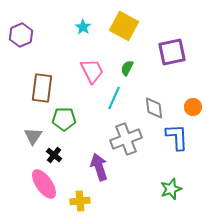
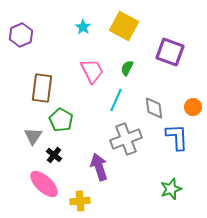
purple square: moved 2 px left; rotated 32 degrees clockwise
cyan line: moved 2 px right, 2 px down
green pentagon: moved 3 px left, 1 px down; rotated 30 degrees clockwise
pink ellipse: rotated 12 degrees counterclockwise
